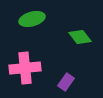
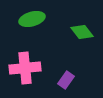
green diamond: moved 2 px right, 5 px up
purple rectangle: moved 2 px up
